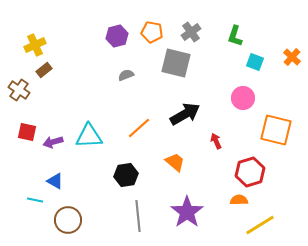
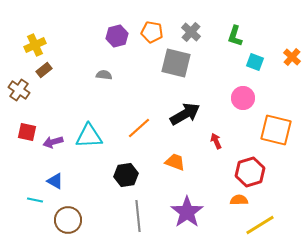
gray cross: rotated 12 degrees counterclockwise
gray semicircle: moved 22 px left; rotated 28 degrees clockwise
orange trapezoid: rotated 20 degrees counterclockwise
